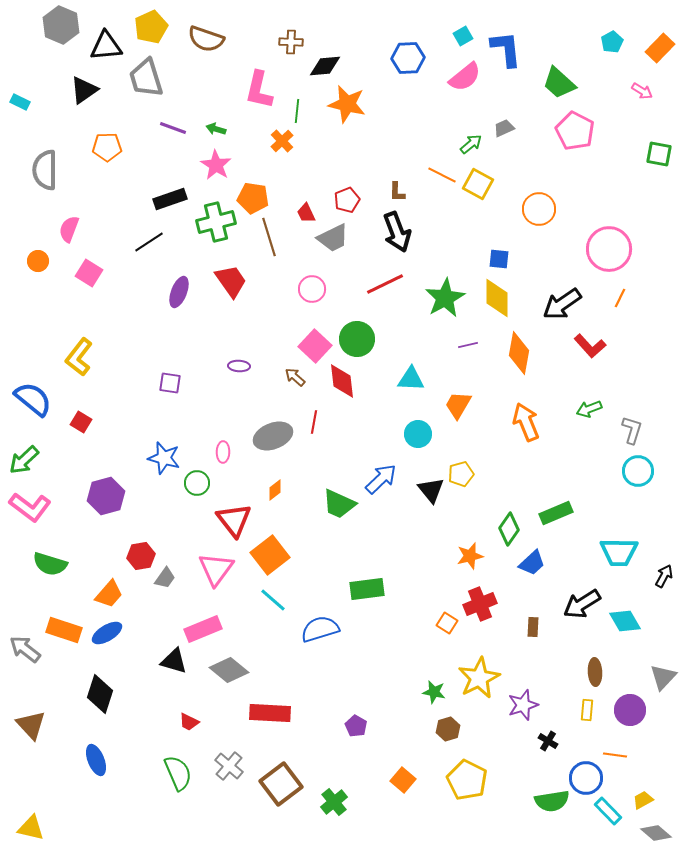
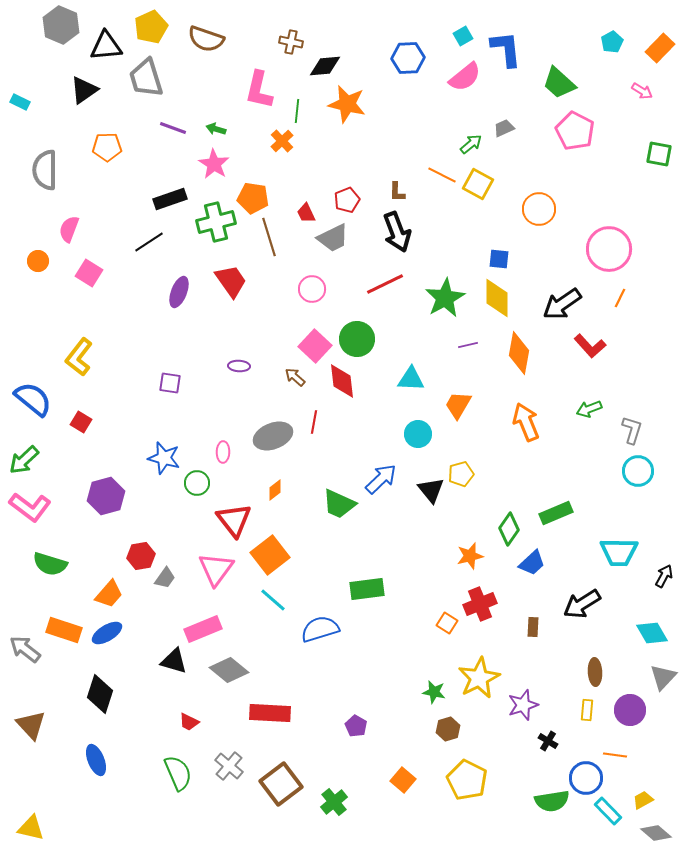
brown cross at (291, 42): rotated 10 degrees clockwise
pink star at (216, 165): moved 2 px left, 1 px up
cyan diamond at (625, 621): moved 27 px right, 12 px down
